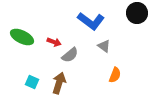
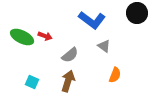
blue L-shape: moved 1 px right, 1 px up
red arrow: moved 9 px left, 6 px up
brown arrow: moved 9 px right, 2 px up
